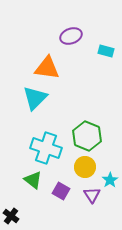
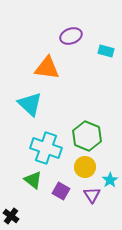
cyan triangle: moved 5 px left, 6 px down; rotated 32 degrees counterclockwise
